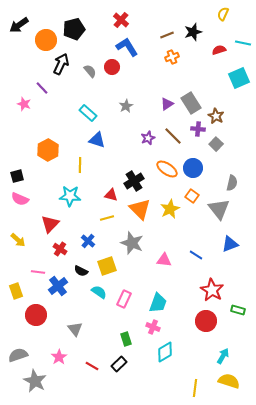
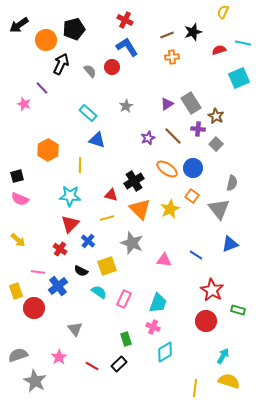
yellow semicircle at (223, 14): moved 2 px up
red cross at (121, 20): moved 4 px right; rotated 14 degrees counterclockwise
orange cross at (172, 57): rotated 16 degrees clockwise
red triangle at (50, 224): moved 20 px right
red circle at (36, 315): moved 2 px left, 7 px up
